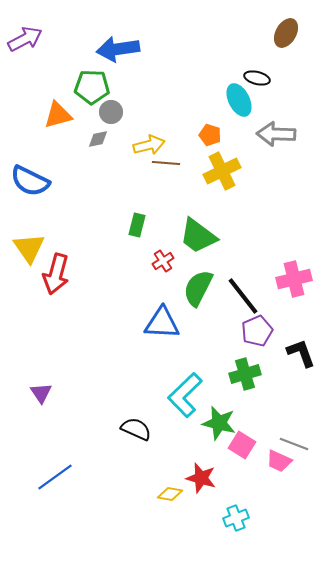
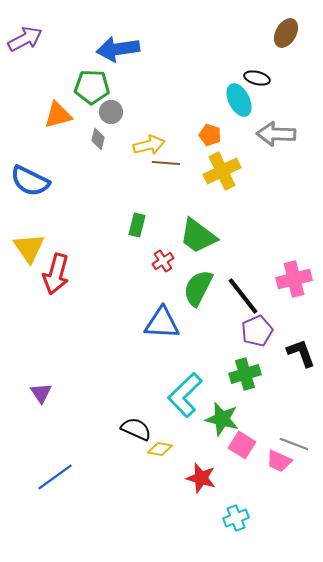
gray diamond: rotated 65 degrees counterclockwise
green star: moved 3 px right, 4 px up
yellow diamond: moved 10 px left, 45 px up
